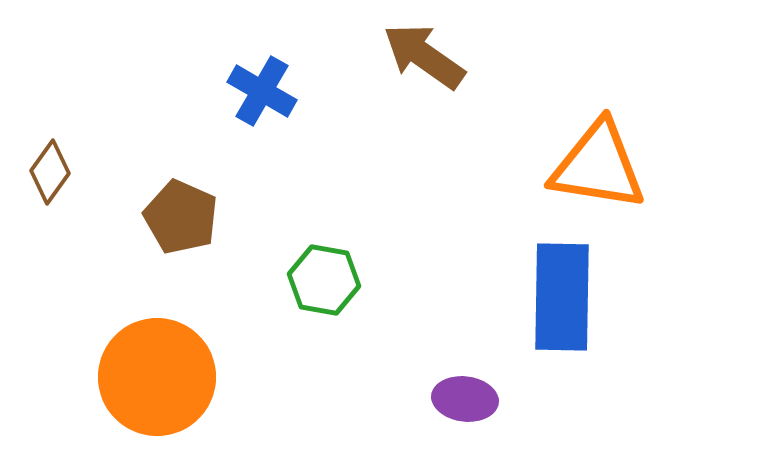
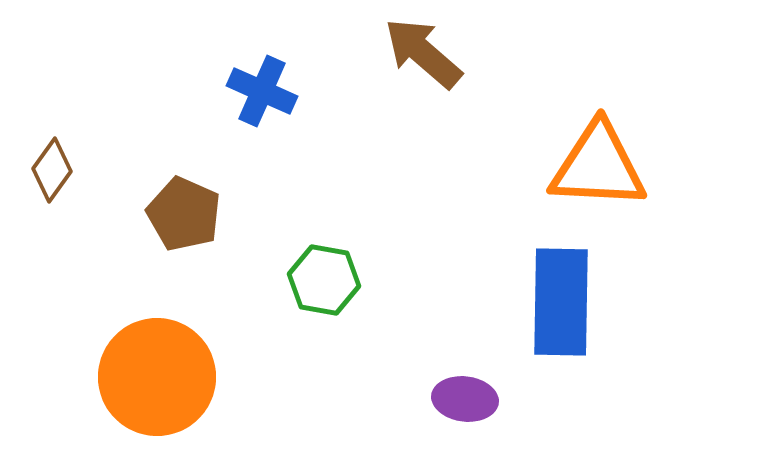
brown arrow: moved 1 px left, 3 px up; rotated 6 degrees clockwise
blue cross: rotated 6 degrees counterclockwise
orange triangle: rotated 6 degrees counterclockwise
brown diamond: moved 2 px right, 2 px up
brown pentagon: moved 3 px right, 3 px up
blue rectangle: moved 1 px left, 5 px down
